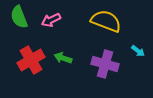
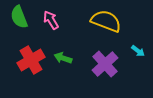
pink arrow: rotated 84 degrees clockwise
purple cross: rotated 32 degrees clockwise
